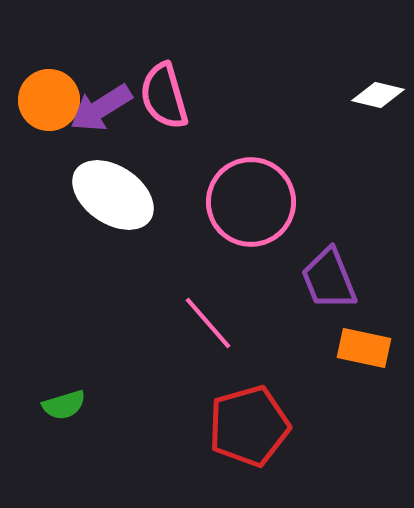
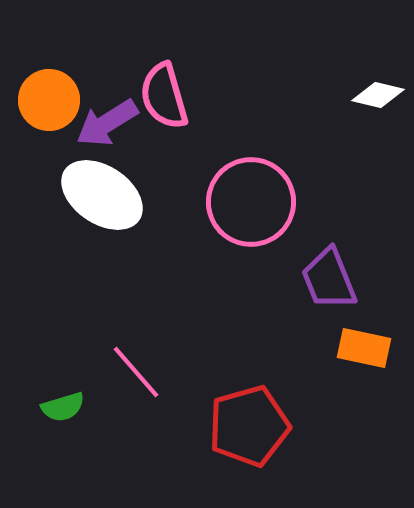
purple arrow: moved 6 px right, 15 px down
white ellipse: moved 11 px left
pink line: moved 72 px left, 49 px down
green semicircle: moved 1 px left, 2 px down
